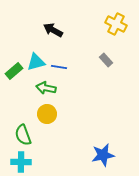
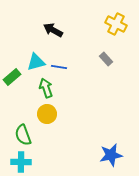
gray rectangle: moved 1 px up
green rectangle: moved 2 px left, 6 px down
green arrow: rotated 60 degrees clockwise
blue star: moved 8 px right
